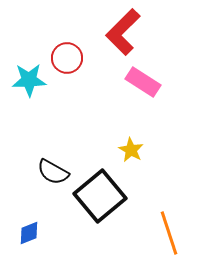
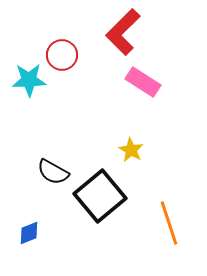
red circle: moved 5 px left, 3 px up
orange line: moved 10 px up
